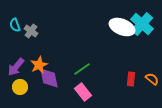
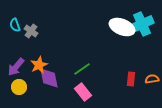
cyan cross: rotated 25 degrees clockwise
orange semicircle: rotated 48 degrees counterclockwise
yellow circle: moved 1 px left
